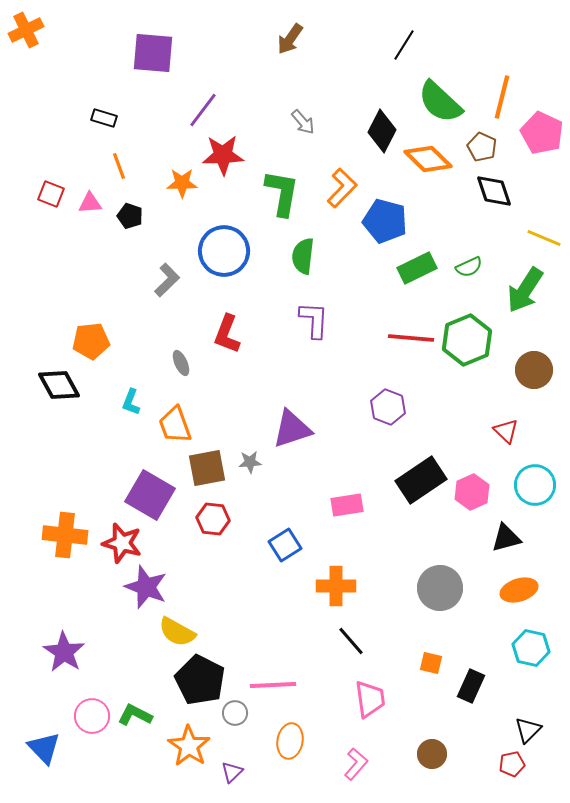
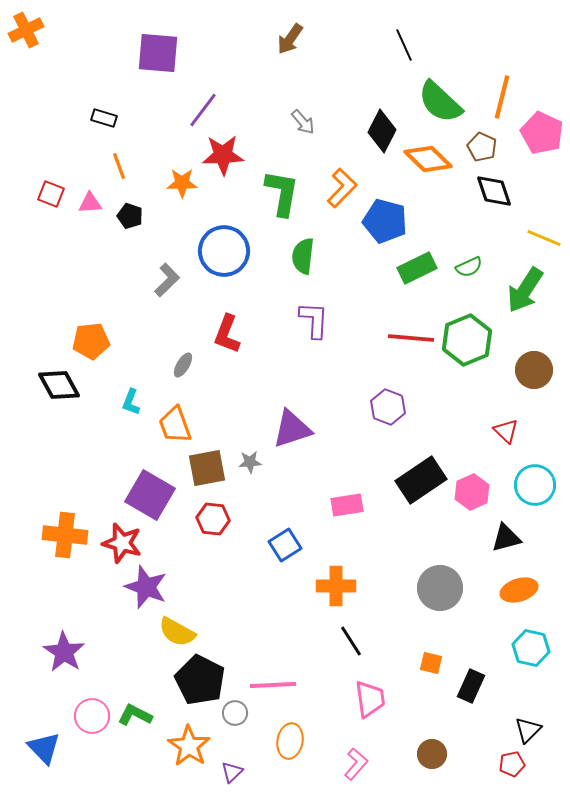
black line at (404, 45): rotated 56 degrees counterclockwise
purple square at (153, 53): moved 5 px right
gray ellipse at (181, 363): moved 2 px right, 2 px down; rotated 55 degrees clockwise
black line at (351, 641): rotated 8 degrees clockwise
